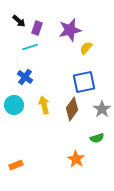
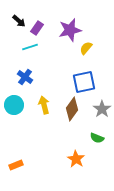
purple rectangle: rotated 16 degrees clockwise
green semicircle: rotated 40 degrees clockwise
